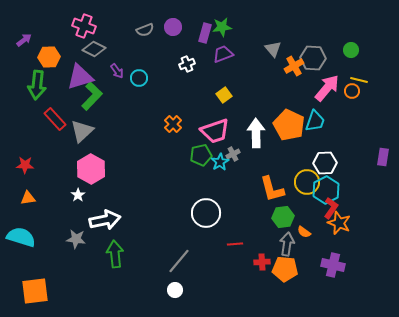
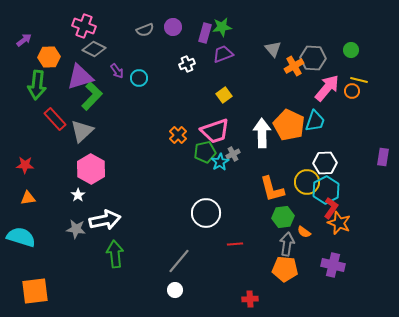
orange cross at (173, 124): moved 5 px right, 11 px down
white arrow at (256, 133): moved 6 px right
green pentagon at (201, 155): moved 4 px right, 3 px up
gray star at (76, 239): moved 10 px up
red cross at (262, 262): moved 12 px left, 37 px down
